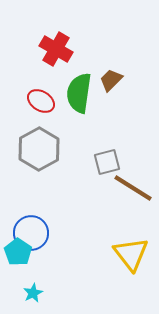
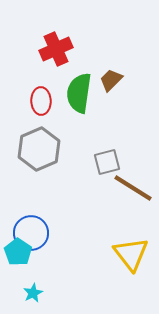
red cross: rotated 36 degrees clockwise
red ellipse: rotated 56 degrees clockwise
gray hexagon: rotated 6 degrees clockwise
